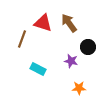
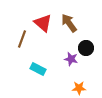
red triangle: rotated 24 degrees clockwise
black circle: moved 2 px left, 1 px down
purple star: moved 2 px up
